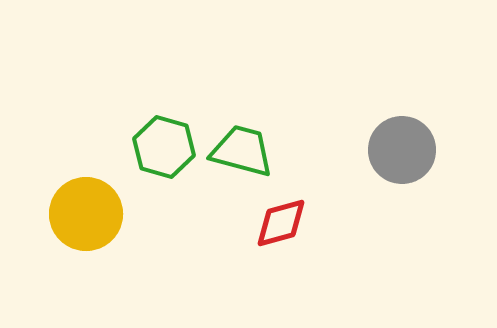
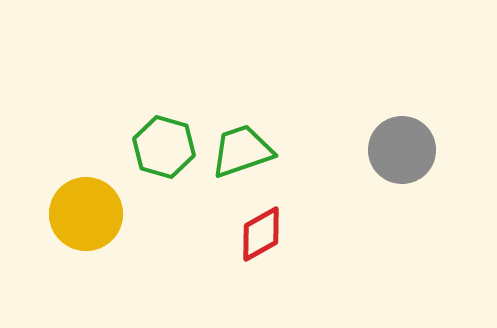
green trapezoid: rotated 34 degrees counterclockwise
red diamond: moved 20 px left, 11 px down; rotated 14 degrees counterclockwise
